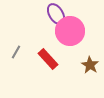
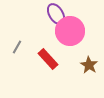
gray line: moved 1 px right, 5 px up
brown star: moved 1 px left
